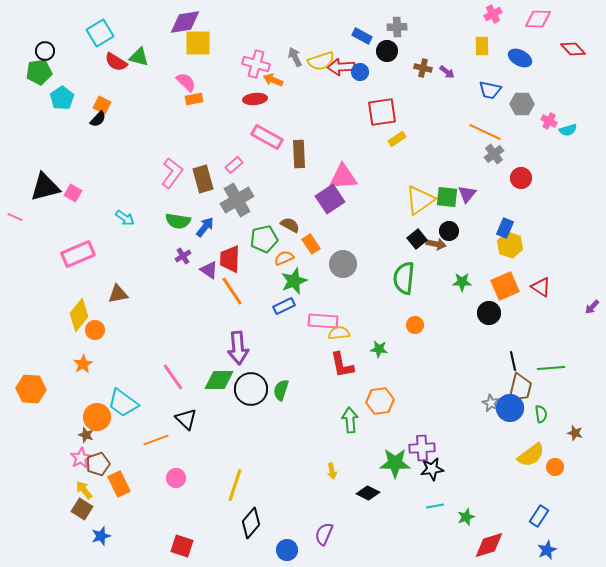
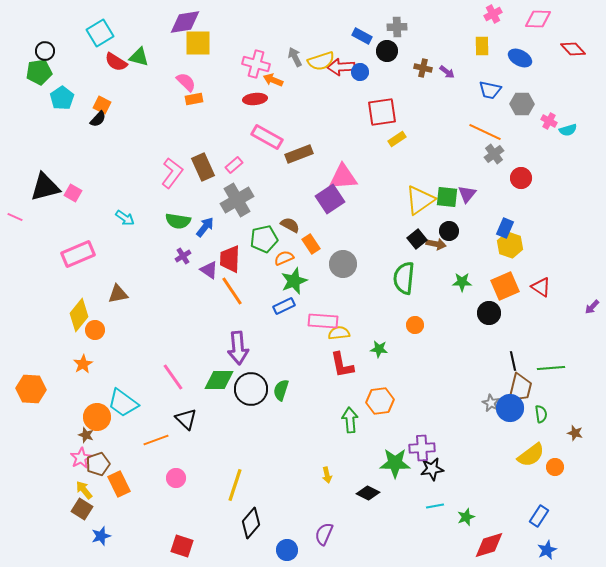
brown rectangle at (299, 154): rotated 72 degrees clockwise
brown rectangle at (203, 179): moved 12 px up; rotated 8 degrees counterclockwise
yellow arrow at (332, 471): moved 5 px left, 4 px down
